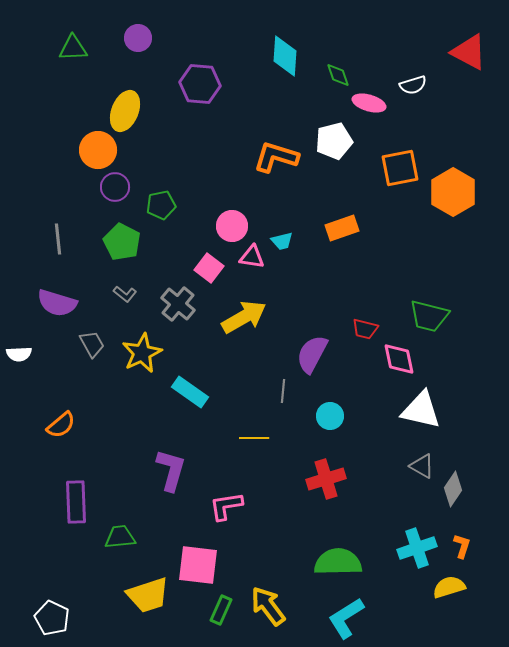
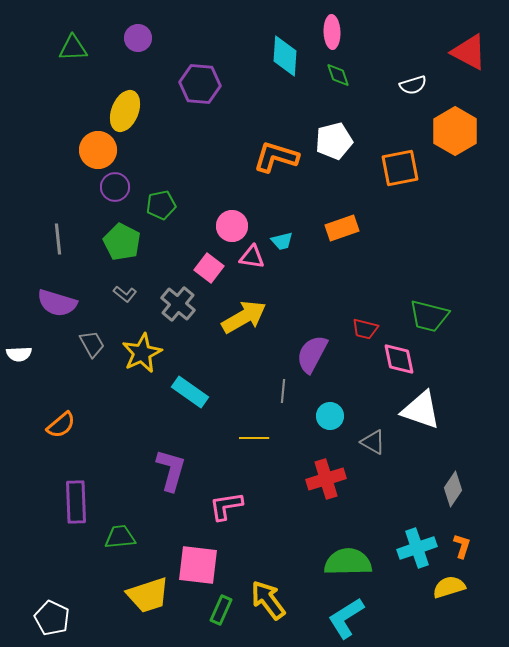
pink ellipse at (369, 103): moved 37 px left, 71 px up; rotated 72 degrees clockwise
orange hexagon at (453, 192): moved 2 px right, 61 px up
white triangle at (421, 410): rotated 6 degrees clockwise
gray triangle at (422, 466): moved 49 px left, 24 px up
green semicircle at (338, 562): moved 10 px right
yellow arrow at (268, 606): moved 6 px up
